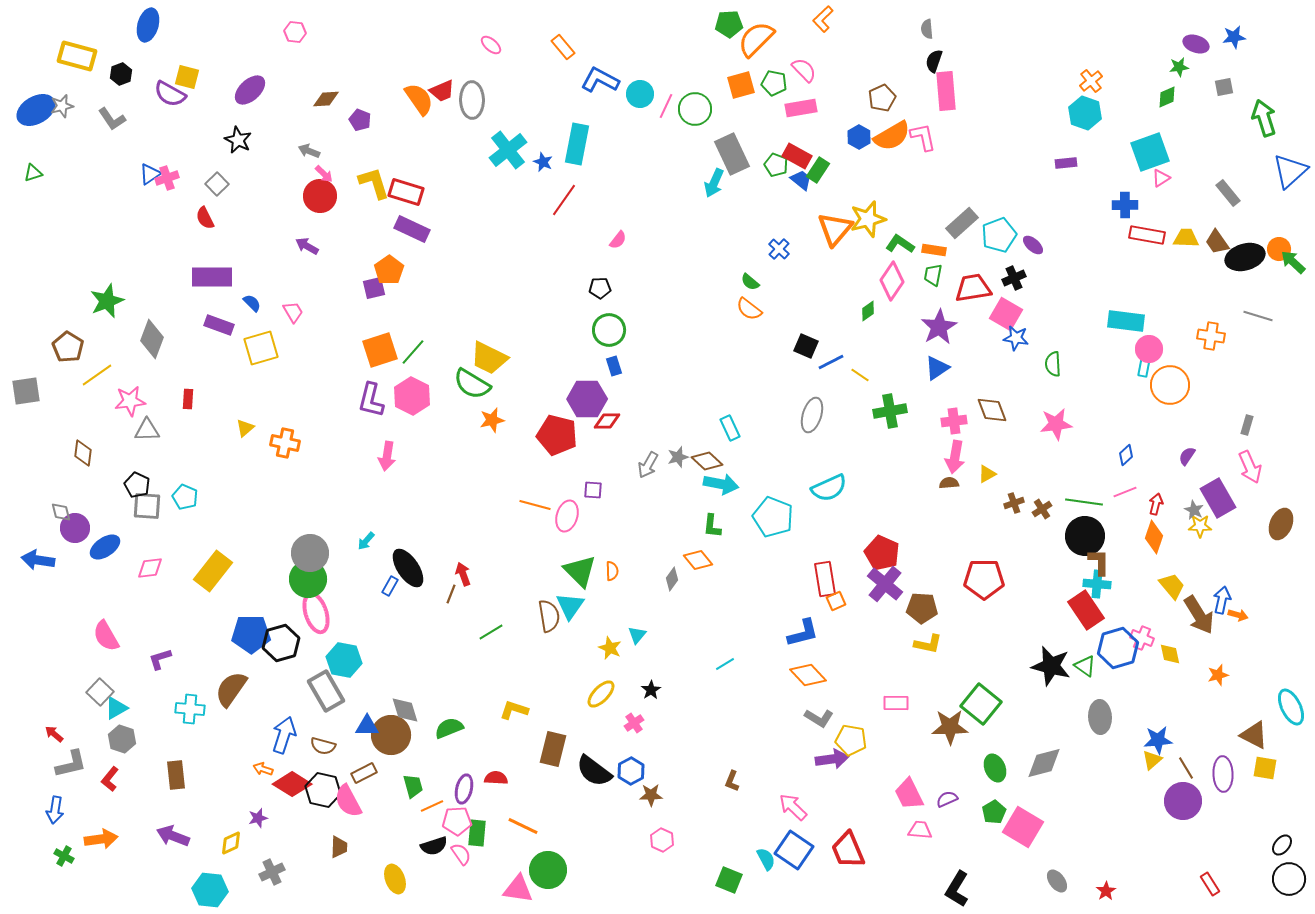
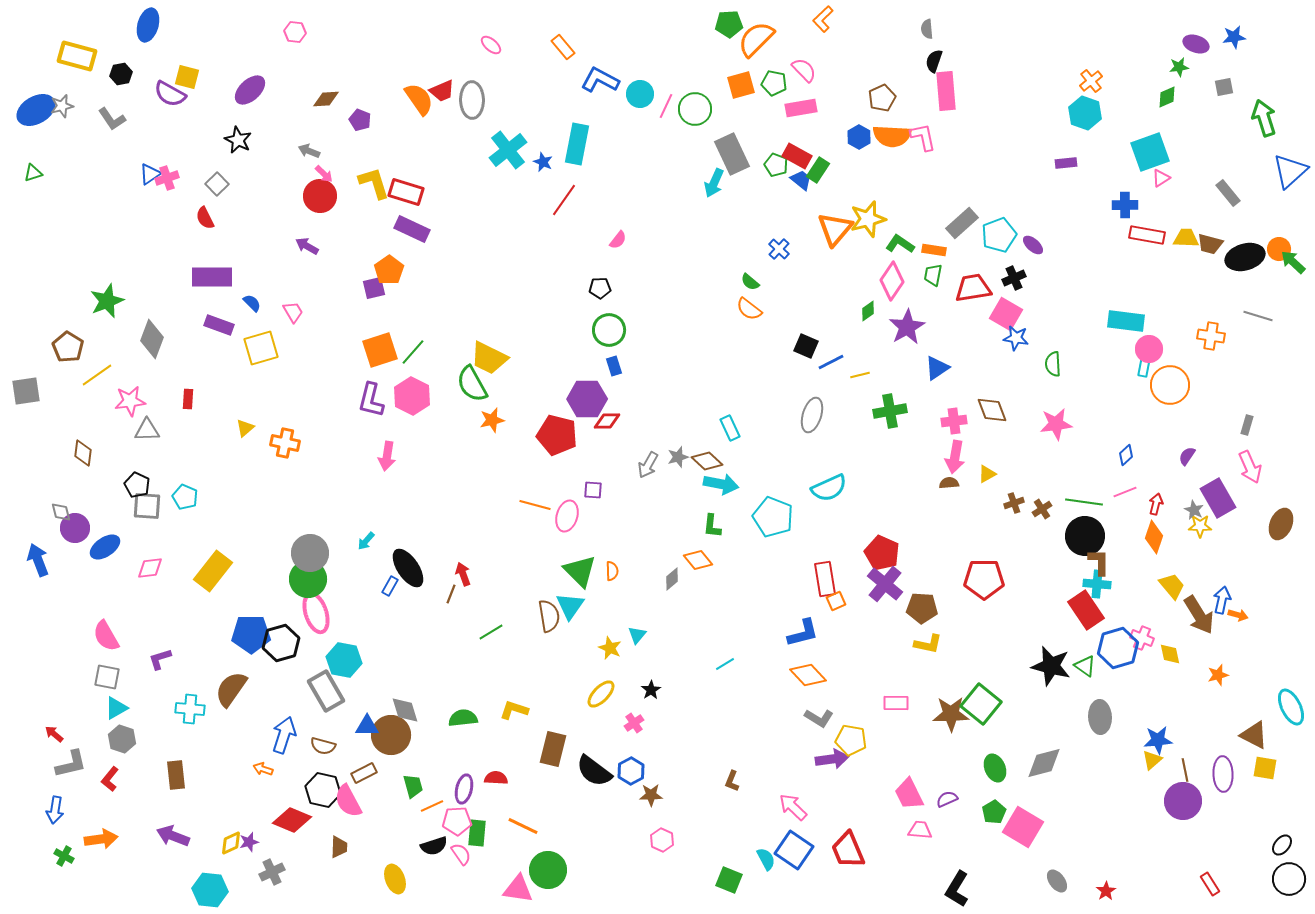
black hexagon at (121, 74): rotated 10 degrees clockwise
orange semicircle at (892, 136): rotated 33 degrees clockwise
brown trapezoid at (1217, 242): moved 7 px left, 2 px down; rotated 40 degrees counterclockwise
purple star at (939, 327): moved 32 px left
yellow line at (860, 375): rotated 48 degrees counterclockwise
green semicircle at (472, 384): rotated 30 degrees clockwise
blue arrow at (38, 560): rotated 60 degrees clockwise
gray diamond at (672, 579): rotated 15 degrees clockwise
gray square at (100, 692): moved 7 px right, 15 px up; rotated 32 degrees counterclockwise
brown star at (950, 727): moved 1 px right, 13 px up
green semicircle at (449, 728): moved 14 px right, 10 px up; rotated 16 degrees clockwise
brown line at (1186, 768): moved 1 px left, 2 px down; rotated 20 degrees clockwise
red diamond at (292, 784): moved 36 px down; rotated 9 degrees counterclockwise
purple star at (258, 818): moved 9 px left, 24 px down
